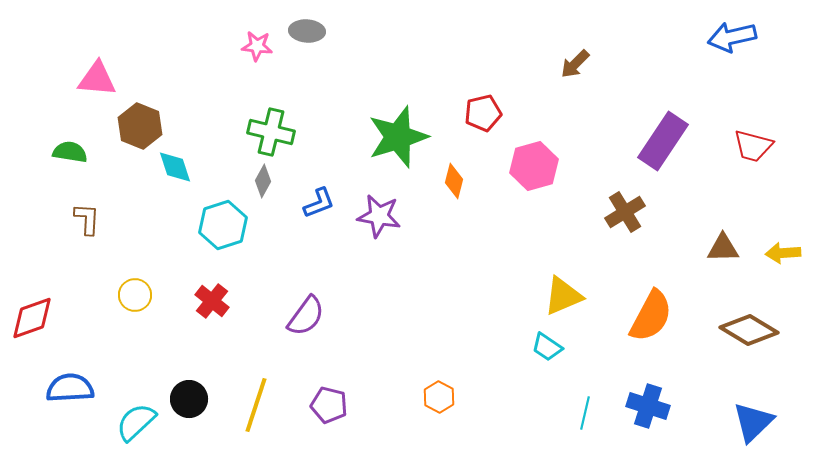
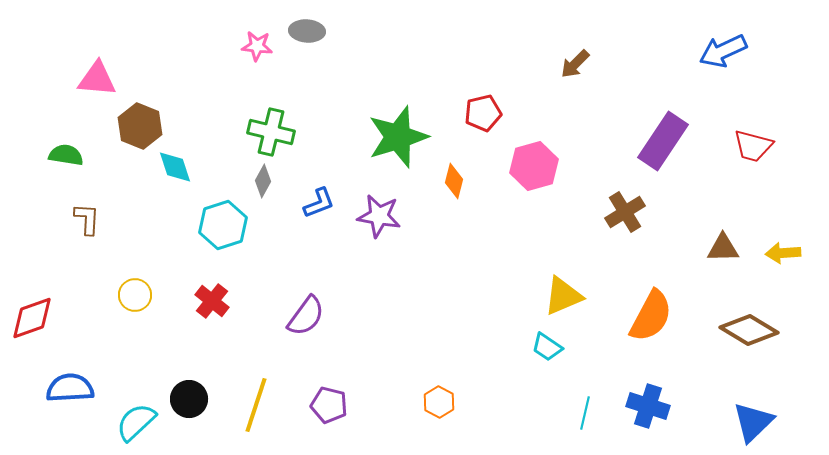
blue arrow: moved 9 px left, 14 px down; rotated 12 degrees counterclockwise
green semicircle: moved 4 px left, 3 px down
orange hexagon: moved 5 px down
